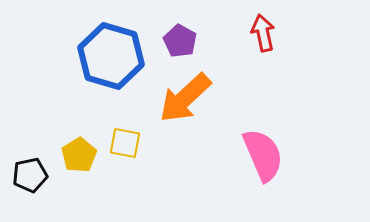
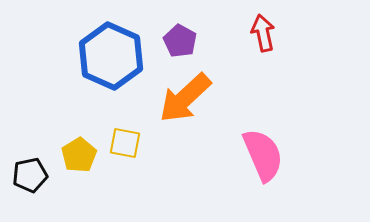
blue hexagon: rotated 8 degrees clockwise
